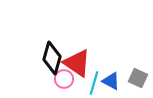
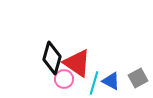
gray square: rotated 36 degrees clockwise
